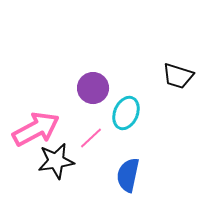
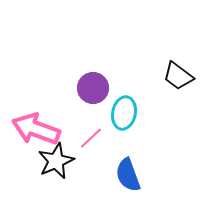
black trapezoid: rotated 20 degrees clockwise
cyan ellipse: moved 2 px left; rotated 12 degrees counterclockwise
pink arrow: rotated 132 degrees counterclockwise
black star: rotated 15 degrees counterclockwise
blue semicircle: rotated 32 degrees counterclockwise
